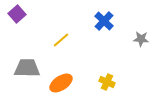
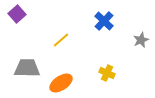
gray star: moved 1 px down; rotated 28 degrees counterclockwise
yellow cross: moved 9 px up
